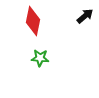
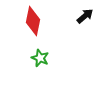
green star: rotated 18 degrees clockwise
